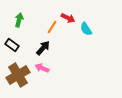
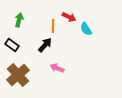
red arrow: moved 1 px right, 1 px up
orange line: moved 1 px right, 1 px up; rotated 32 degrees counterclockwise
black arrow: moved 2 px right, 3 px up
pink arrow: moved 15 px right
brown cross: rotated 10 degrees counterclockwise
